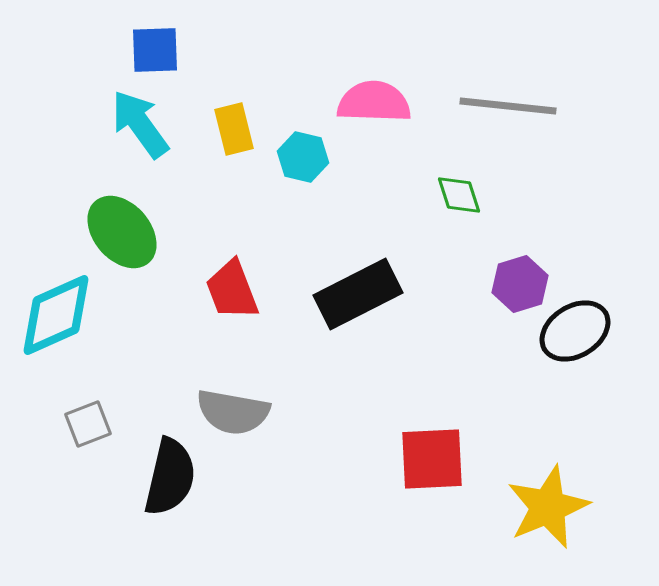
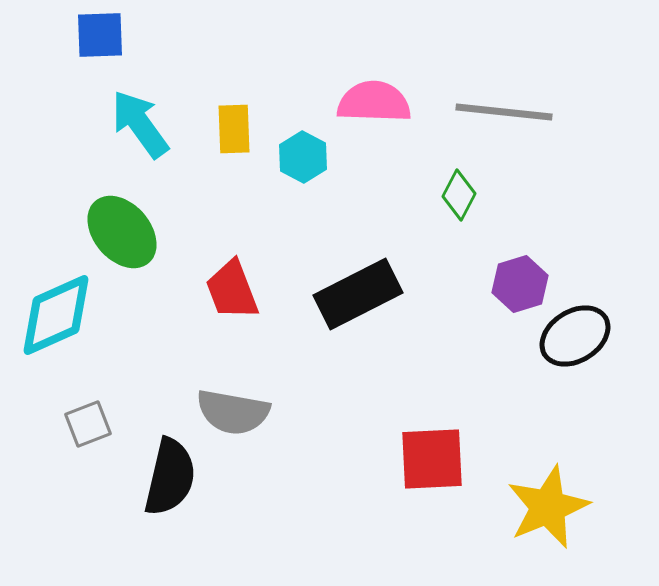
blue square: moved 55 px left, 15 px up
gray line: moved 4 px left, 6 px down
yellow rectangle: rotated 12 degrees clockwise
cyan hexagon: rotated 15 degrees clockwise
green diamond: rotated 45 degrees clockwise
black ellipse: moved 5 px down
